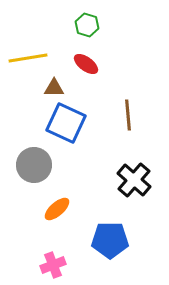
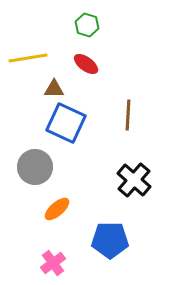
brown triangle: moved 1 px down
brown line: rotated 8 degrees clockwise
gray circle: moved 1 px right, 2 px down
pink cross: moved 2 px up; rotated 15 degrees counterclockwise
